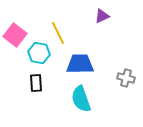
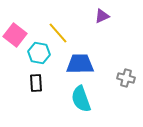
yellow line: rotated 15 degrees counterclockwise
